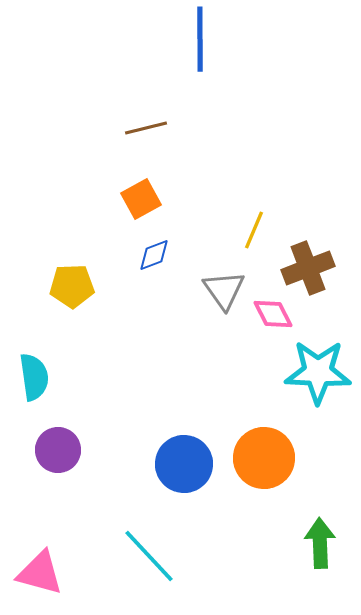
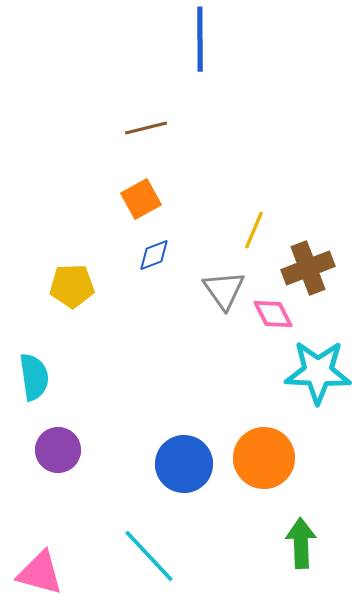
green arrow: moved 19 px left
